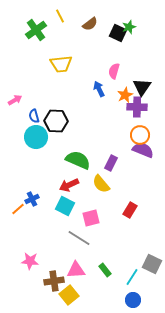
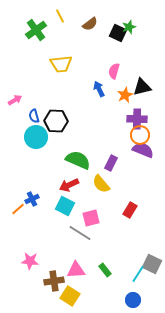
black triangle: rotated 42 degrees clockwise
purple cross: moved 12 px down
gray line: moved 1 px right, 5 px up
cyan line: moved 6 px right, 3 px up
yellow square: moved 1 px right, 1 px down; rotated 18 degrees counterclockwise
